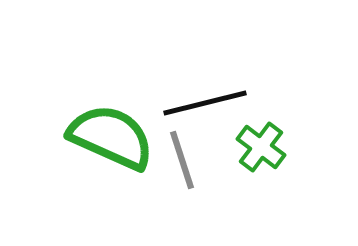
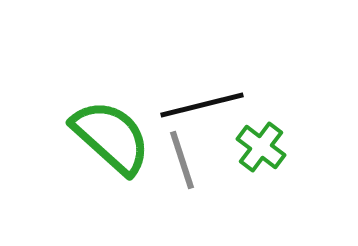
black line: moved 3 px left, 2 px down
green semicircle: rotated 18 degrees clockwise
